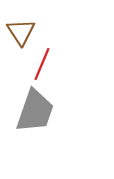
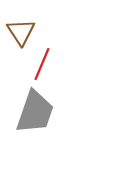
gray trapezoid: moved 1 px down
